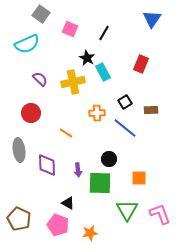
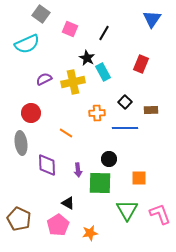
purple semicircle: moved 4 px right; rotated 70 degrees counterclockwise
black square: rotated 16 degrees counterclockwise
blue line: rotated 40 degrees counterclockwise
gray ellipse: moved 2 px right, 7 px up
pink pentagon: rotated 20 degrees clockwise
